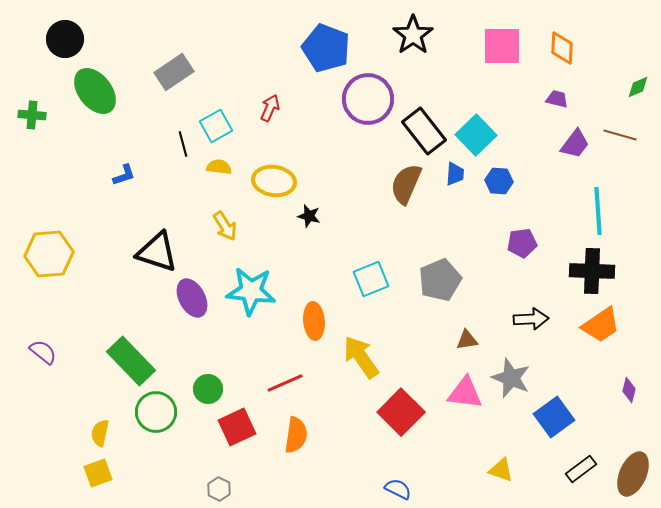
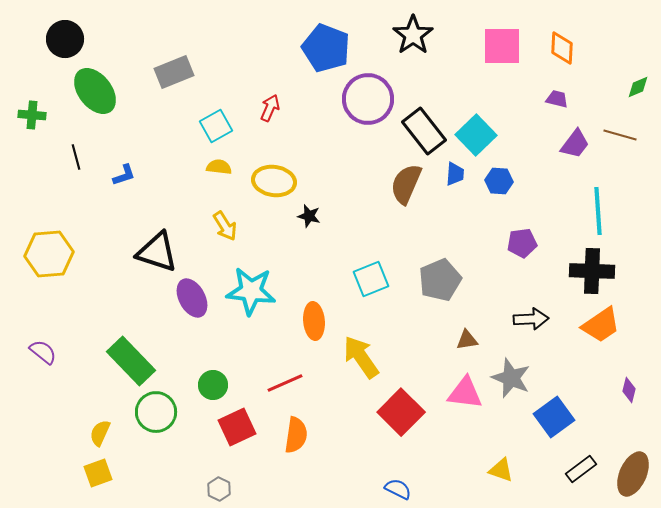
gray rectangle at (174, 72): rotated 12 degrees clockwise
black line at (183, 144): moved 107 px left, 13 px down
green circle at (208, 389): moved 5 px right, 4 px up
yellow semicircle at (100, 433): rotated 12 degrees clockwise
